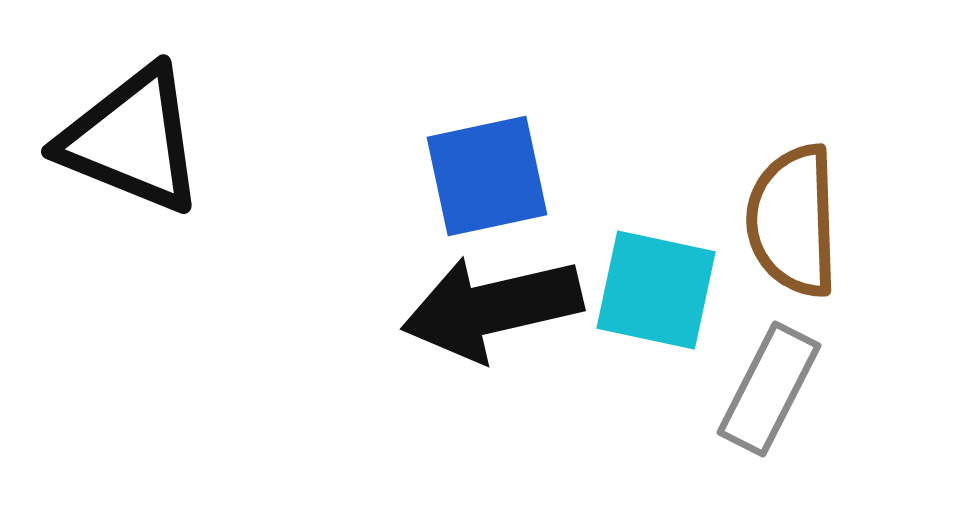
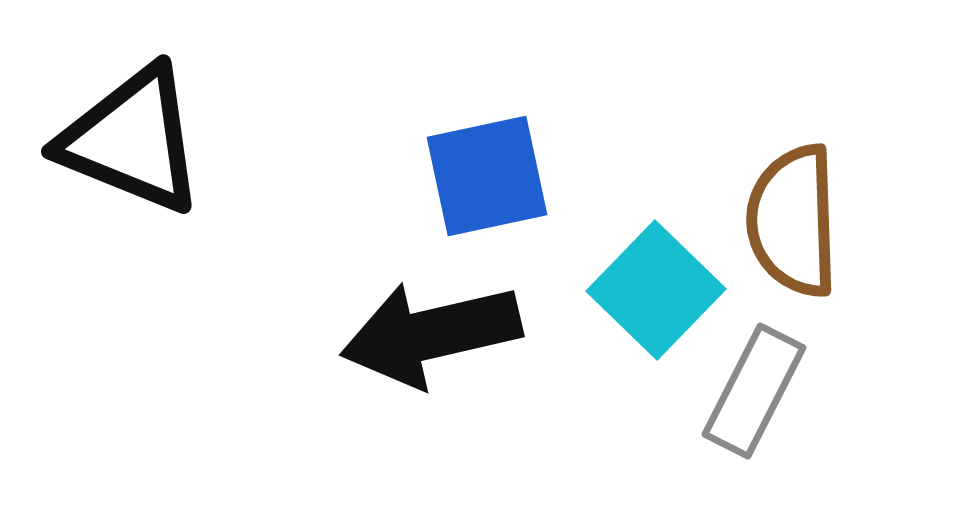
cyan square: rotated 32 degrees clockwise
black arrow: moved 61 px left, 26 px down
gray rectangle: moved 15 px left, 2 px down
